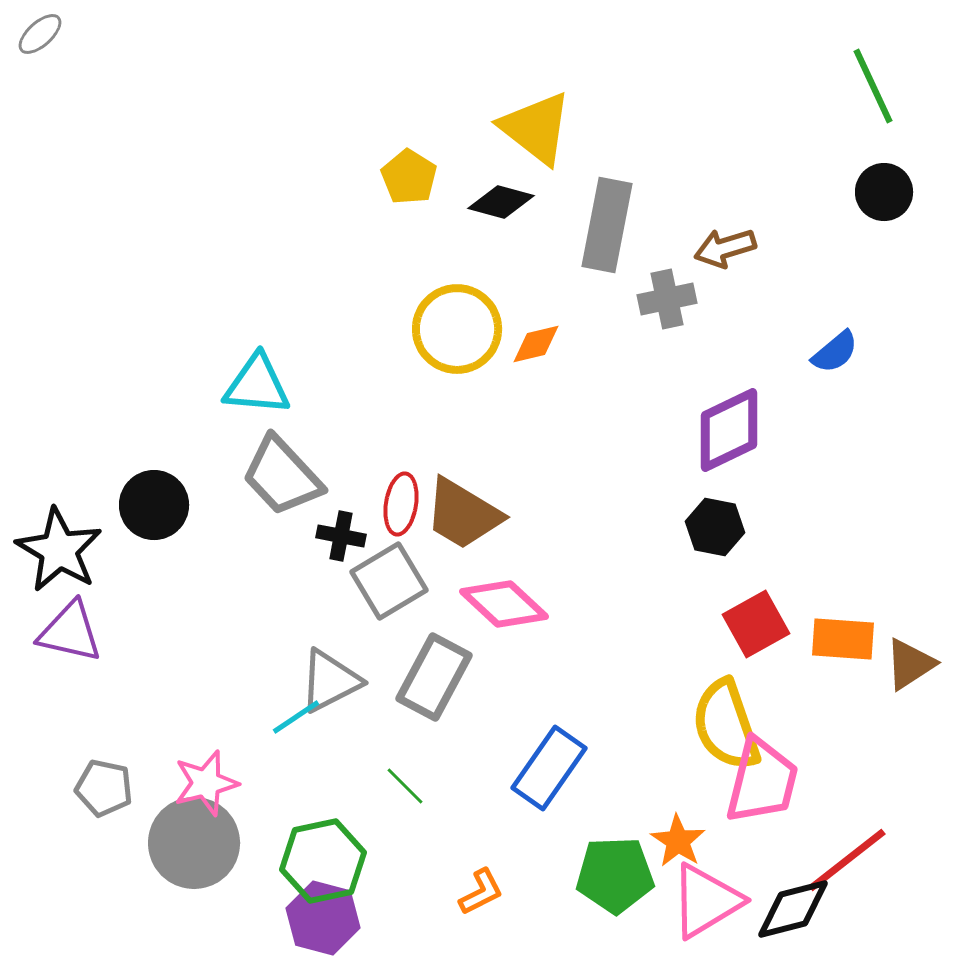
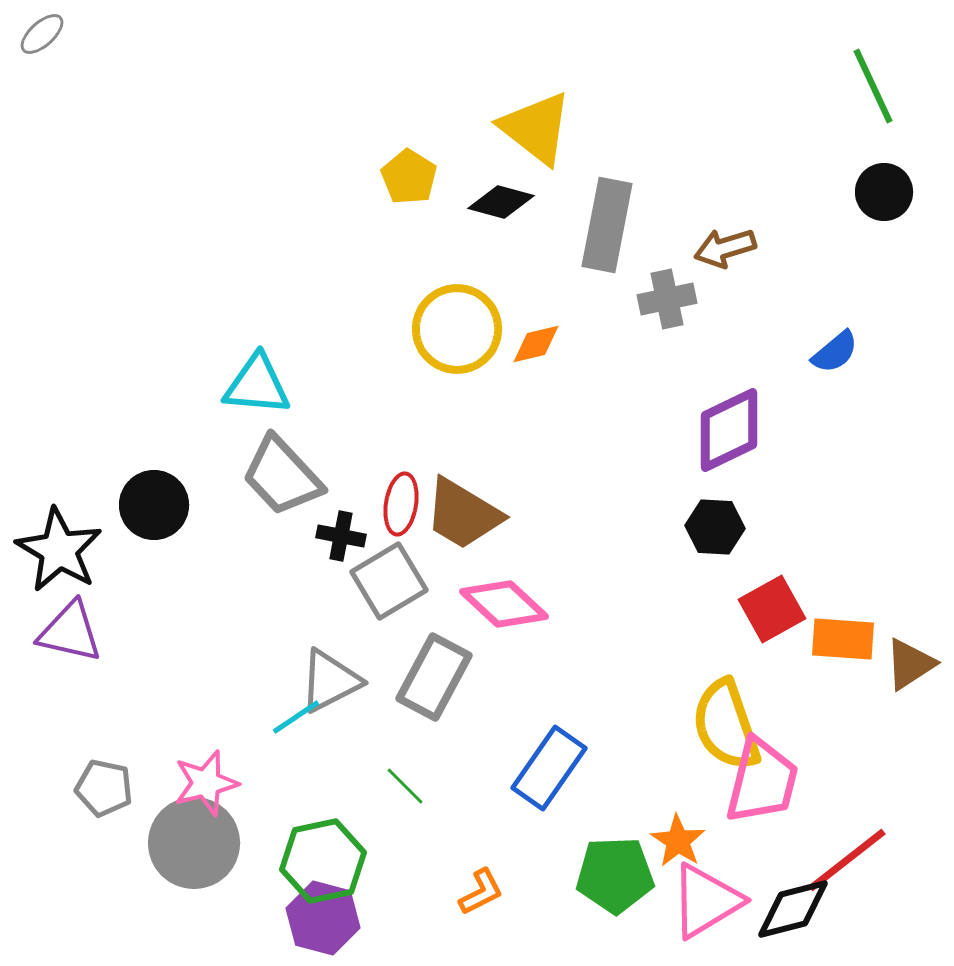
gray ellipse at (40, 34): moved 2 px right
black hexagon at (715, 527): rotated 8 degrees counterclockwise
red square at (756, 624): moved 16 px right, 15 px up
